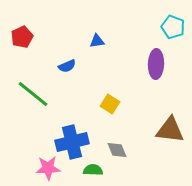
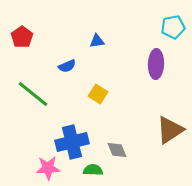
cyan pentagon: rotated 30 degrees counterclockwise
red pentagon: rotated 10 degrees counterclockwise
yellow square: moved 12 px left, 10 px up
brown triangle: rotated 40 degrees counterclockwise
